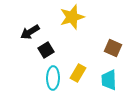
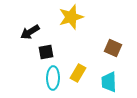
yellow star: moved 1 px left
black square: moved 2 px down; rotated 21 degrees clockwise
cyan trapezoid: moved 2 px down
